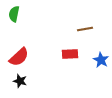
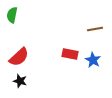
green semicircle: moved 2 px left, 1 px down
brown line: moved 10 px right
red rectangle: rotated 14 degrees clockwise
blue star: moved 8 px left
